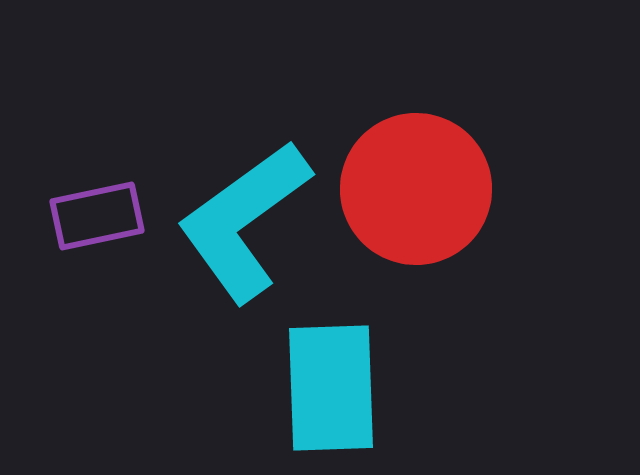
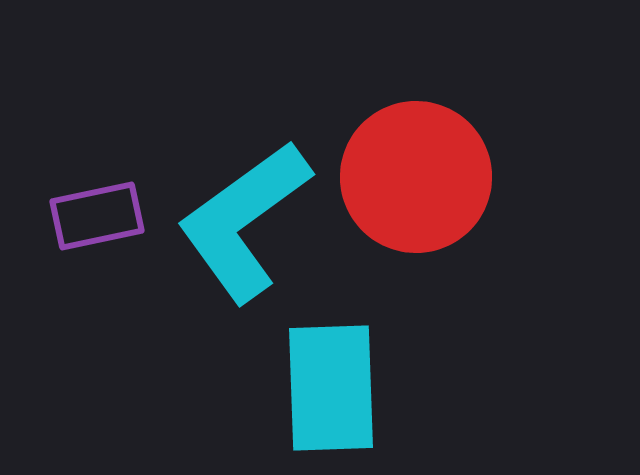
red circle: moved 12 px up
